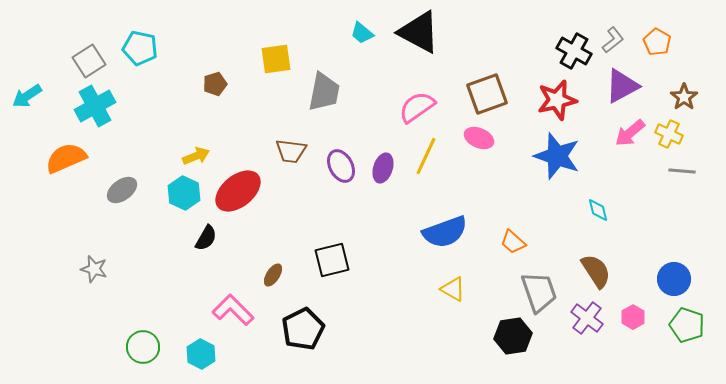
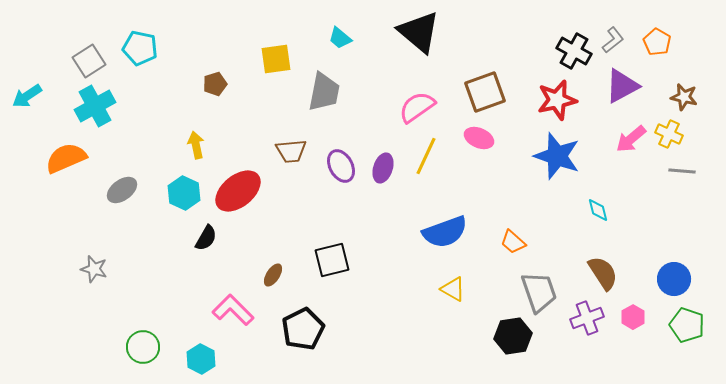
black triangle at (419, 32): rotated 12 degrees clockwise
cyan trapezoid at (362, 33): moved 22 px left, 5 px down
brown square at (487, 94): moved 2 px left, 2 px up
brown star at (684, 97): rotated 24 degrees counterclockwise
pink arrow at (630, 133): moved 1 px right, 6 px down
brown trapezoid at (291, 151): rotated 12 degrees counterclockwise
yellow arrow at (196, 156): moved 11 px up; rotated 80 degrees counterclockwise
brown semicircle at (596, 271): moved 7 px right, 2 px down
purple cross at (587, 318): rotated 32 degrees clockwise
cyan hexagon at (201, 354): moved 5 px down
